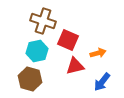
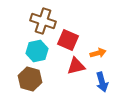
red triangle: moved 1 px right
blue arrow: rotated 54 degrees counterclockwise
